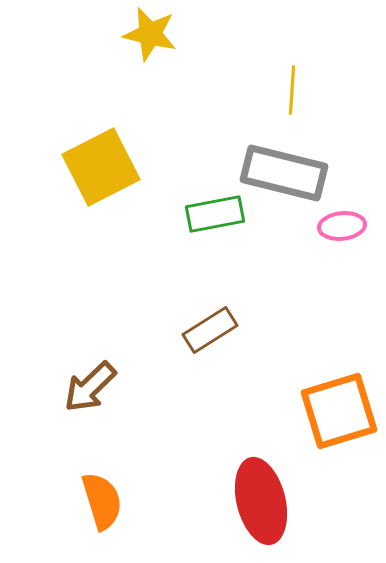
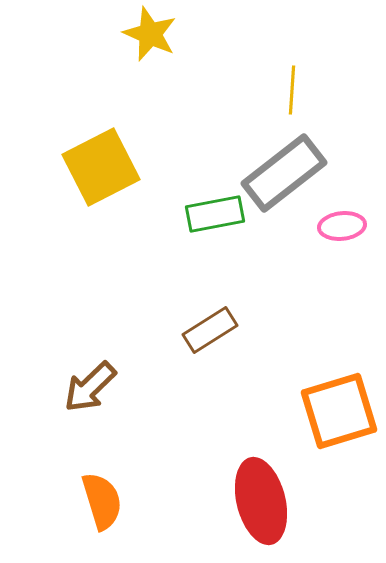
yellow star: rotated 10 degrees clockwise
gray rectangle: rotated 52 degrees counterclockwise
